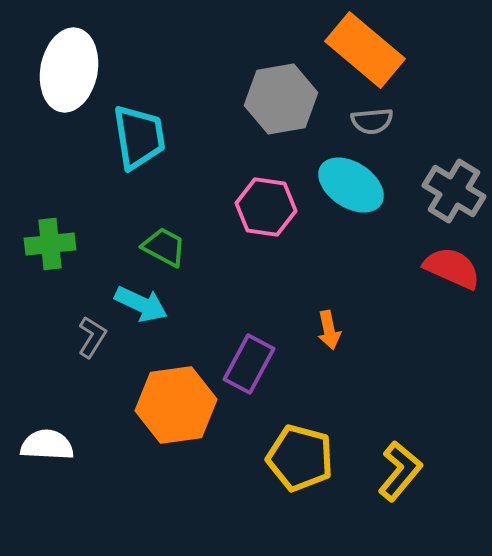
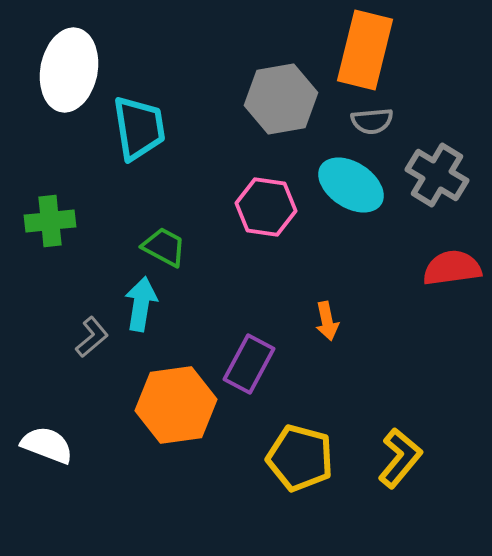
orange rectangle: rotated 64 degrees clockwise
cyan trapezoid: moved 9 px up
gray cross: moved 17 px left, 16 px up
green cross: moved 23 px up
red semicircle: rotated 32 degrees counterclockwise
cyan arrow: rotated 106 degrees counterclockwise
orange arrow: moved 2 px left, 9 px up
gray L-shape: rotated 18 degrees clockwise
white semicircle: rotated 18 degrees clockwise
yellow L-shape: moved 13 px up
